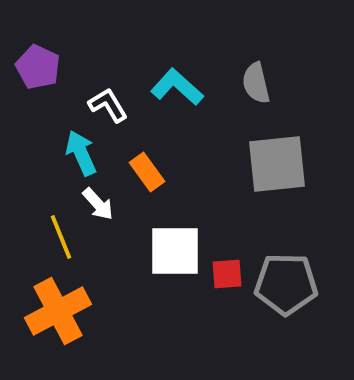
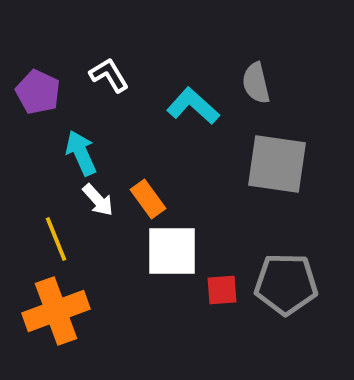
purple pentagon: moved 25 px down
cyan L-shape: moved 16 px right, 19 px down
white L-shape: moved 1 px right, 30 px up
gray square: rotated 14 degrees clockwise
orange rectangle: moved 1 px right, 27 px down
white arrow: moved 4 px up
yellow line: moved 5 px left, 2 px down
white square: moved 3 px left
red square: moved 5 px left, 16 px down
orange cross: moved 2 px left; rotated 8 degrees clockwise
